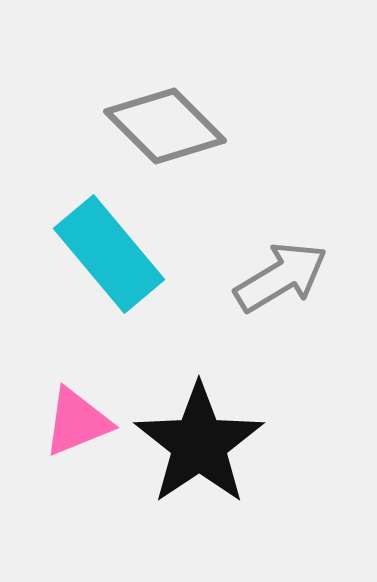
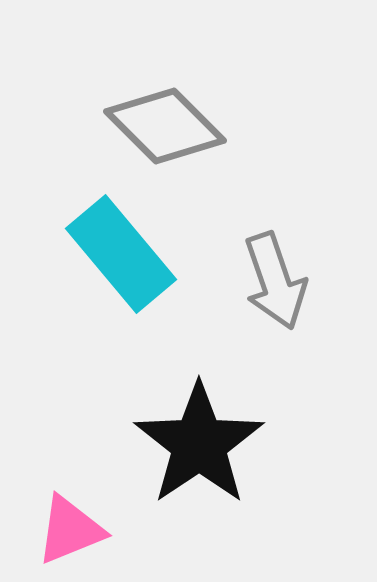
cyan rectangle: moved 12 px right
gray arrow: moved 6 px left, 4 px down; rotated 102 degrees clockwise
pink triangle: moved 7 px left, 108 px down
